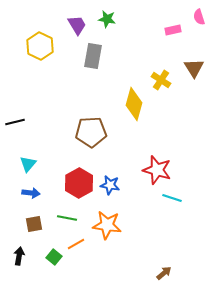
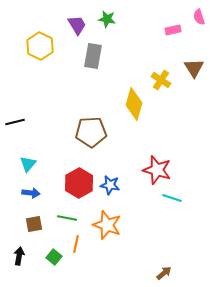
orange star: rotated 12 degrees clockwise
orange line: rotated 48 degrees counterclockwise
